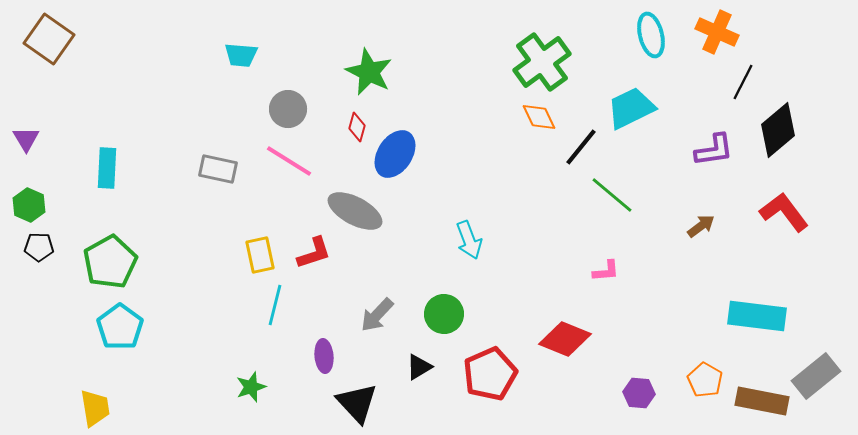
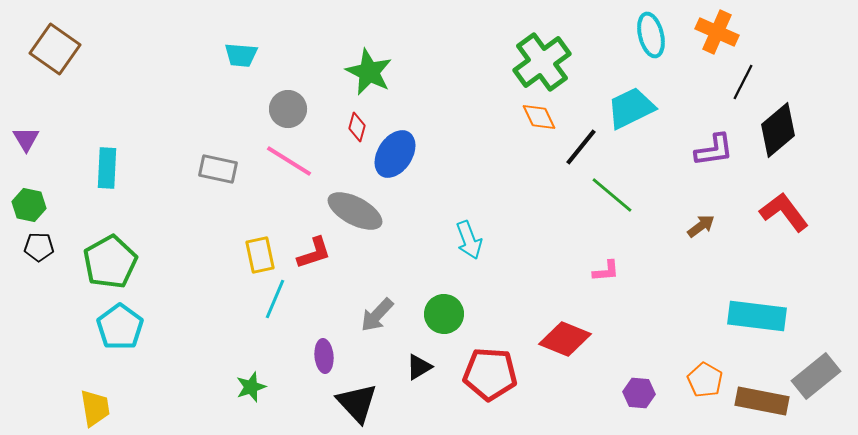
brown square at (49, 39): moved 6 px right, 10 px down
green hexagon at (29, 205): rotated 12 degrees counterclockwise
cyan line at (275, 305): moved 6 px up; rotated 9 degrees clockwise
red pentagon at (490, 374): rotated 28 degrees clockwise
